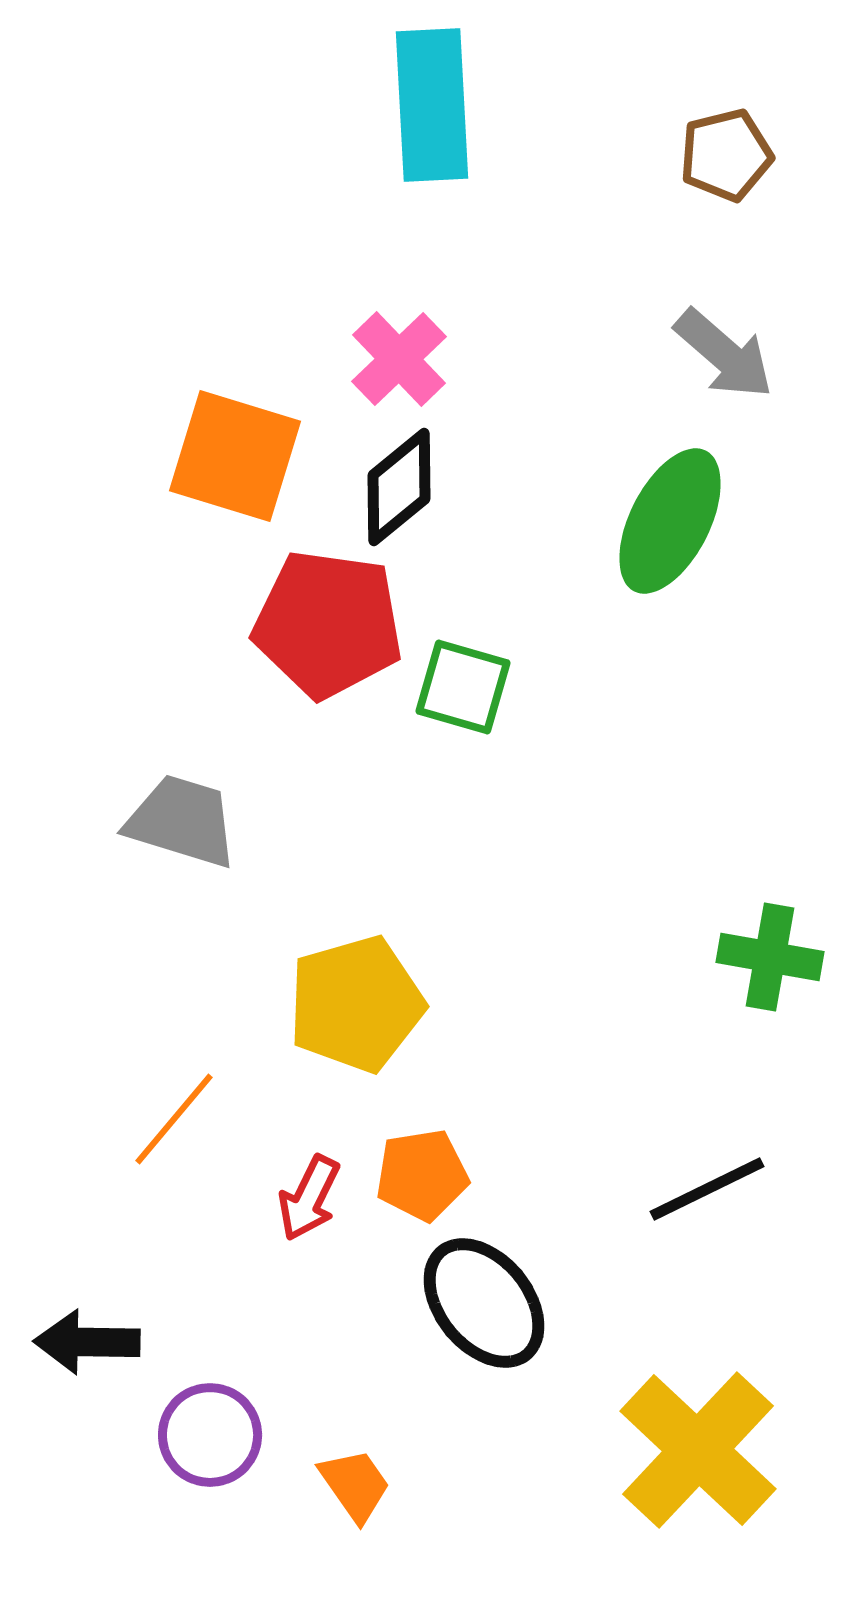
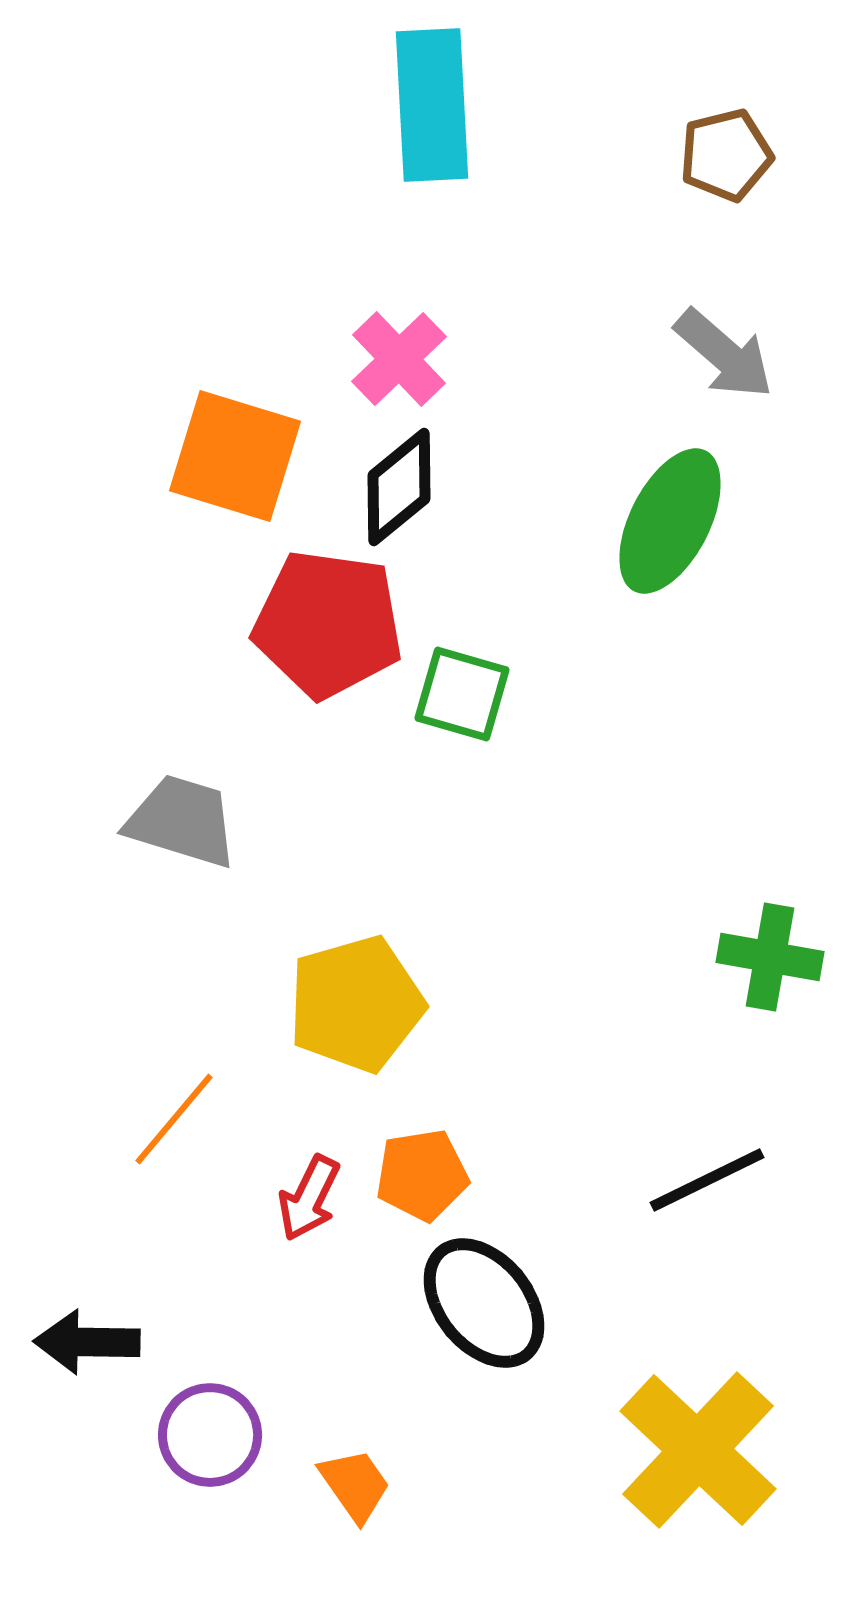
green square: moved 1 px left, 7 px down
black line: moved 9 px up
